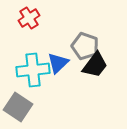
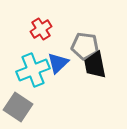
red cross: moved 12 px right, 11 px down
gray pentagon: rotated 12 degrees counterclockwise
black trapezoid: rotated 132 degrees clockwise
cyan cross: rotated 16 degrees counterclockwise
